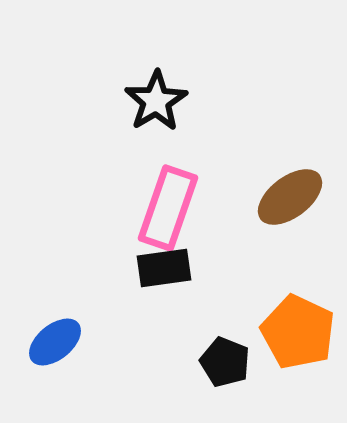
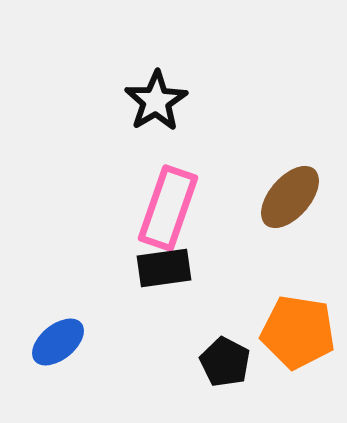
brown ellipse: rotated 12 degrees counterclockwise
orange pentagon: rotated 16 degrees counterclockwise
blue ellipse: moved 3 px right
black pentagon: rotated 6 degrees clockwise
